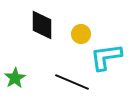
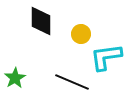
black diamond: moved 1 px left, 4 px up
